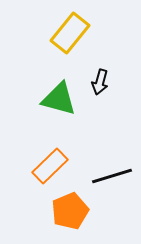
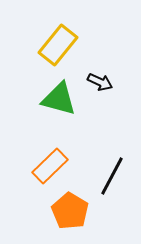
yellow rectangle: moved 12 px left, 12 px down
black arrow: rotated 80 degrees counterclockwise
black line: rotated 45 degrees counterclockwise
orange pentagon: rotated 18 degrees counterclockwise
